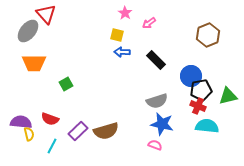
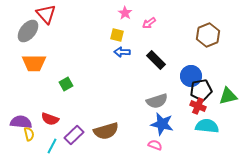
purple rectangle: moved 4 px left, 4 px down
